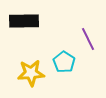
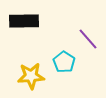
purple line: rotated 15 degrees counterclockwise
yellow star: moved 3 px down
